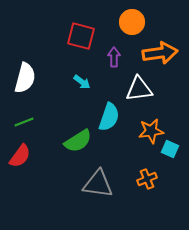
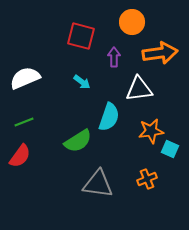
white semicircle: rotated 128 degrees counterclockwise
